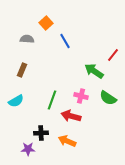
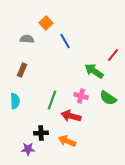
cyan semicircle: moved 1 px left; rotated 63 degrees counterclockwise
